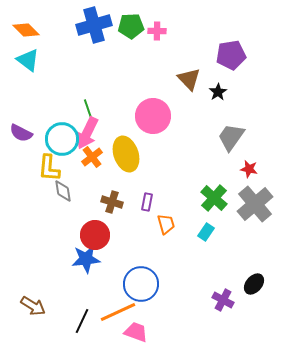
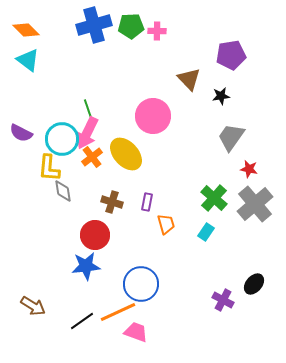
black star: moved 3 px right, 4 px down; rotated 24 degrees clockwise
yellow ellipse: rotated 24 degrees counterclockwise
blue star: moved 7 px down
black line: rotated 30 degrees clockwise
